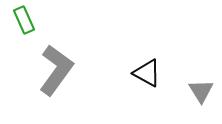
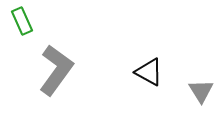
green rectangle: moved 2 px left, 1 px down
black triangle: moved 2 px right, 1 px up
